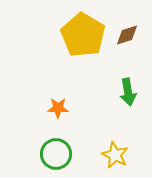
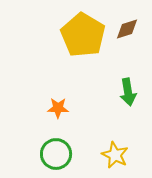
brown diamond: moved 6 px up
